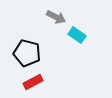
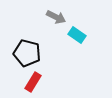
red rectangle: rotated 30 degrees counterclockwise
